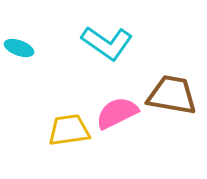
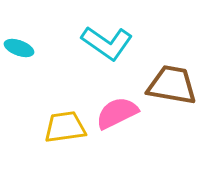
brown trapezoid: moved 10 px up
yellow trapezoid: moved 4 px left, 3 px up
